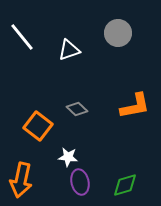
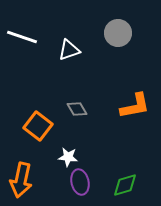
white line: rotated 32 degrees counterclockwise
gray diamond: rotated 15 degrees clockwise
